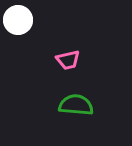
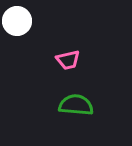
white circle: moved 1 px left, 1 px down
